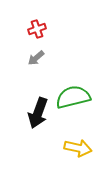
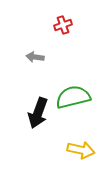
red cross: moved 26 px right, 4 px up
gray arrow: moved 1 px left, 1 px up; rotated 48 degrees clockwise
yellow arrow: moved 3 px right, 2 px down
